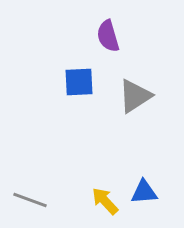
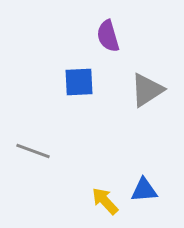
gray triangle: moved 12 px right, 6 px up
blue triangle: moved 2 px up
gray line: moved 3 px right, 49 px up
